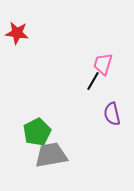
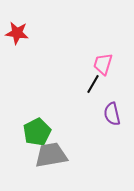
black line: moved 3 px down
